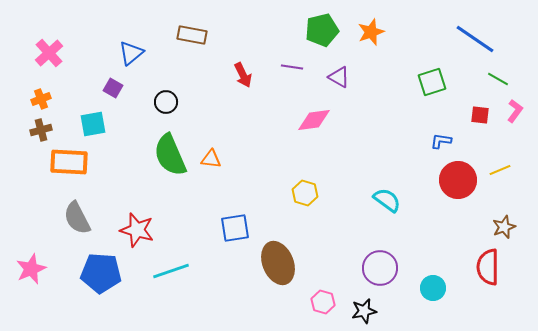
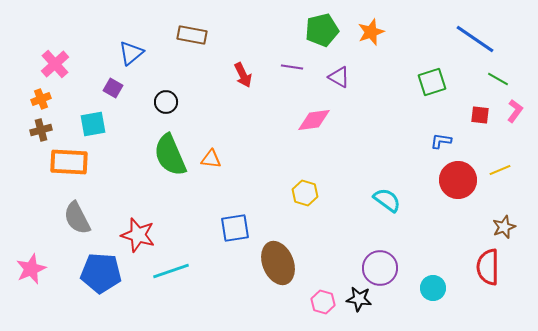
pink cross: moved 6 px right, 11 px down
red star: moved 1 px right, 5 px down
black star: moved 5 px left, 12 px up; rotated 20 degrees clockwise
